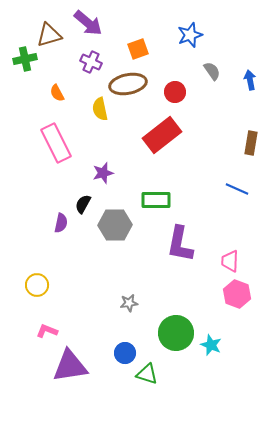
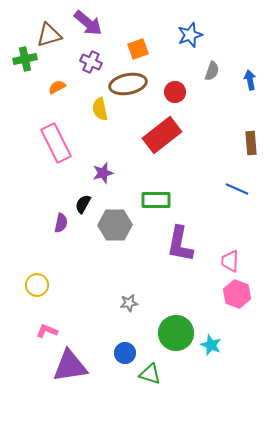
gray semicircle: rotated 54 degrees clockwise
orange semicircle: moved 6 px up; rotated 90 degrees clockwise
brown rectangle: rotated 15 degrees counterclockwise
green triangle: moved 3 px right
